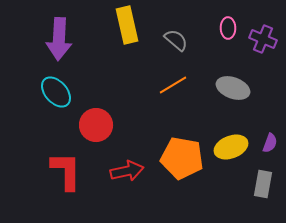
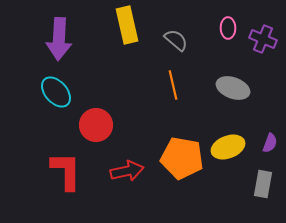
orange line: rotated 72 degrees counterclockwise
yellow ellipse: moved 3 px left
